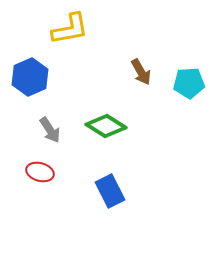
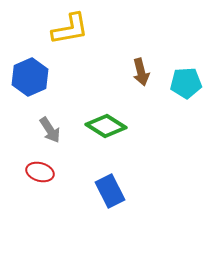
brown arrow: rotated 16 degrees clockwise
cyan pentagon: moved 3 px left
